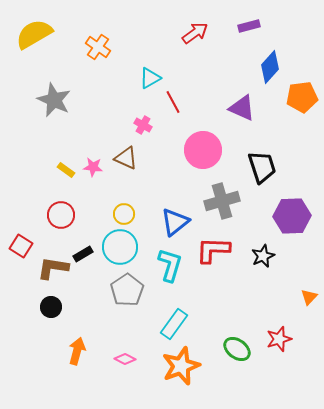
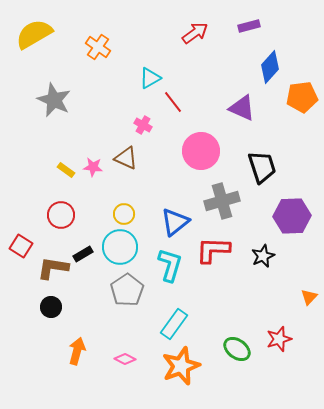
red line: rotated 10 degrees counterclockwise
pink circle: moved 2 px left, 1 px down
